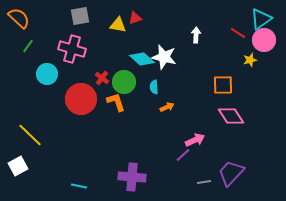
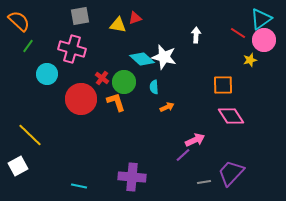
orange semicircle: moved 3 px down
